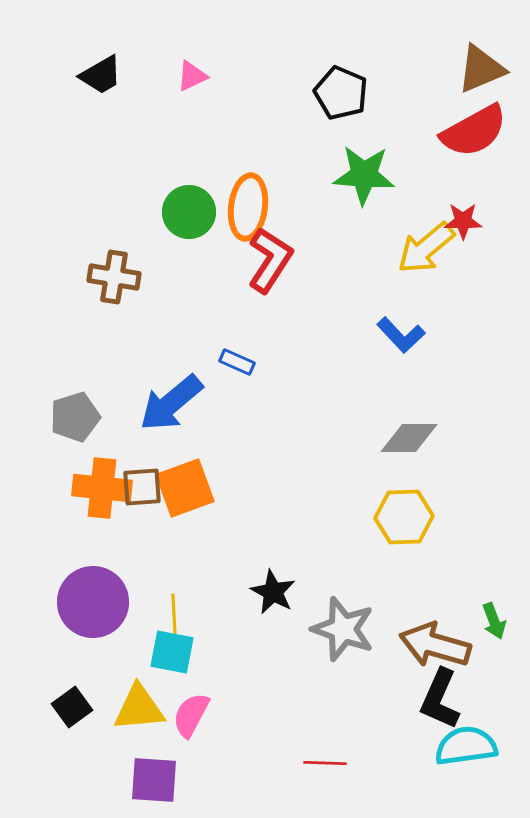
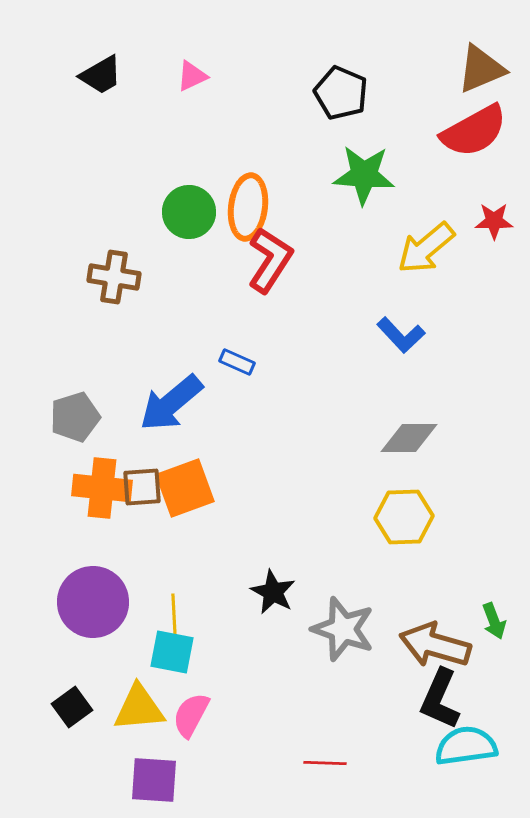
red star: moved 31 px right
